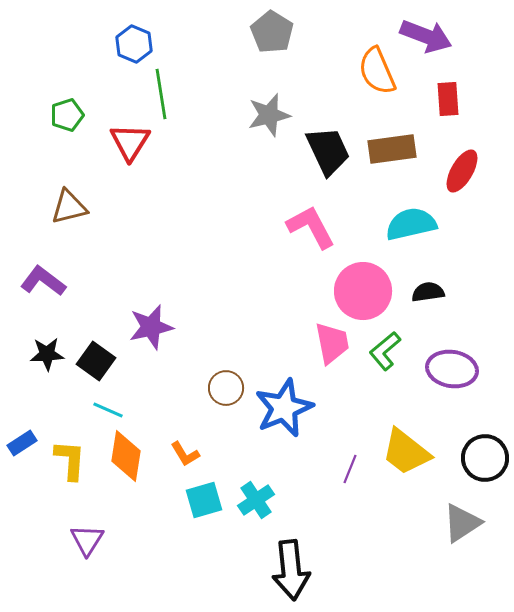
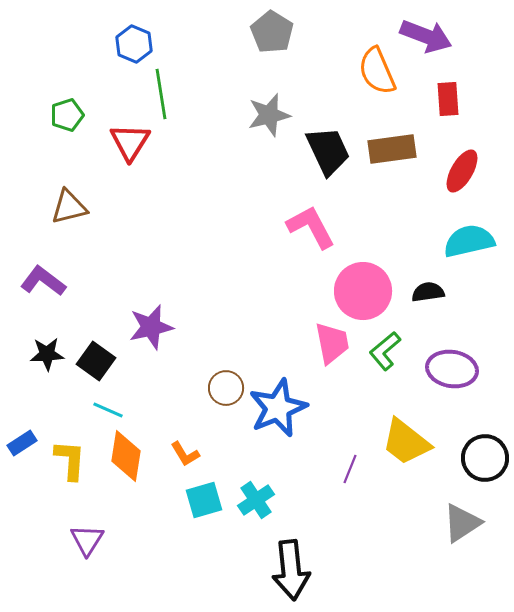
cyan semicircle: moved 58 px right, 17 px down
blue star: moved 6 px left
yellow trapezoid: moved 10 px up
